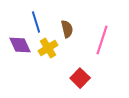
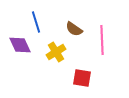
brown semicircle: moved 7 px right; rotated 138 degrees clockwise
pink line: rotated 20 degrees counterclockwise
yellow cross: moved 8 px right, 4 px down
red square: moved 2 px right; rotated 36 degrees counterclockwise
